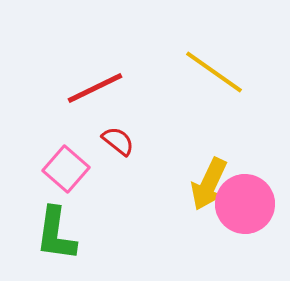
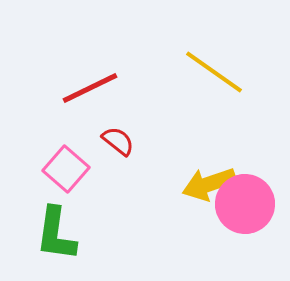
red line: moved 5 px left
yellow arrow: rotated 46 degrees clockwise
